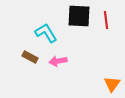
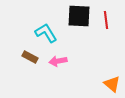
orange triangle: rotated 24 degrees counterclockwise
